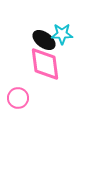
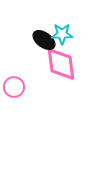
pink diamond: moved 16 px right
pink circle: moved 4 px left, 11 px up
